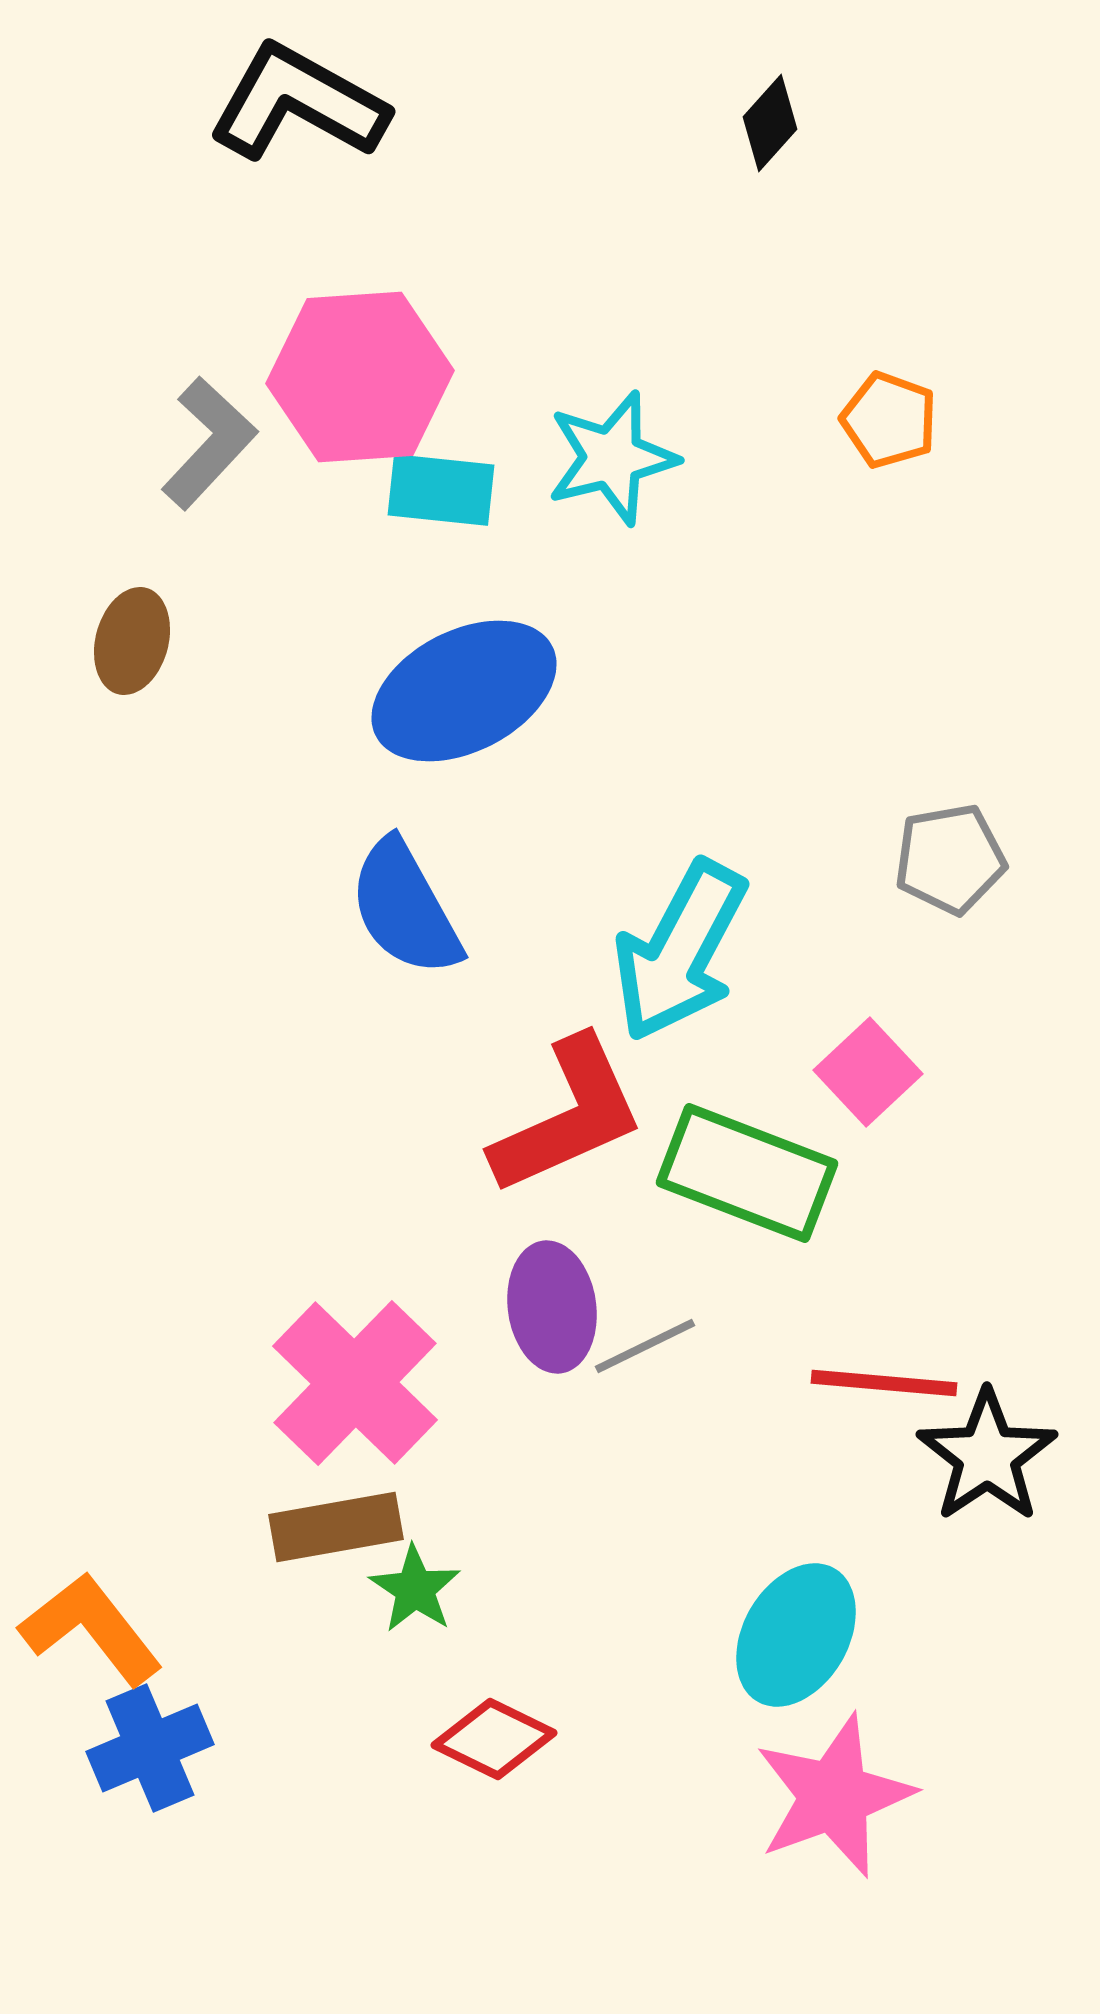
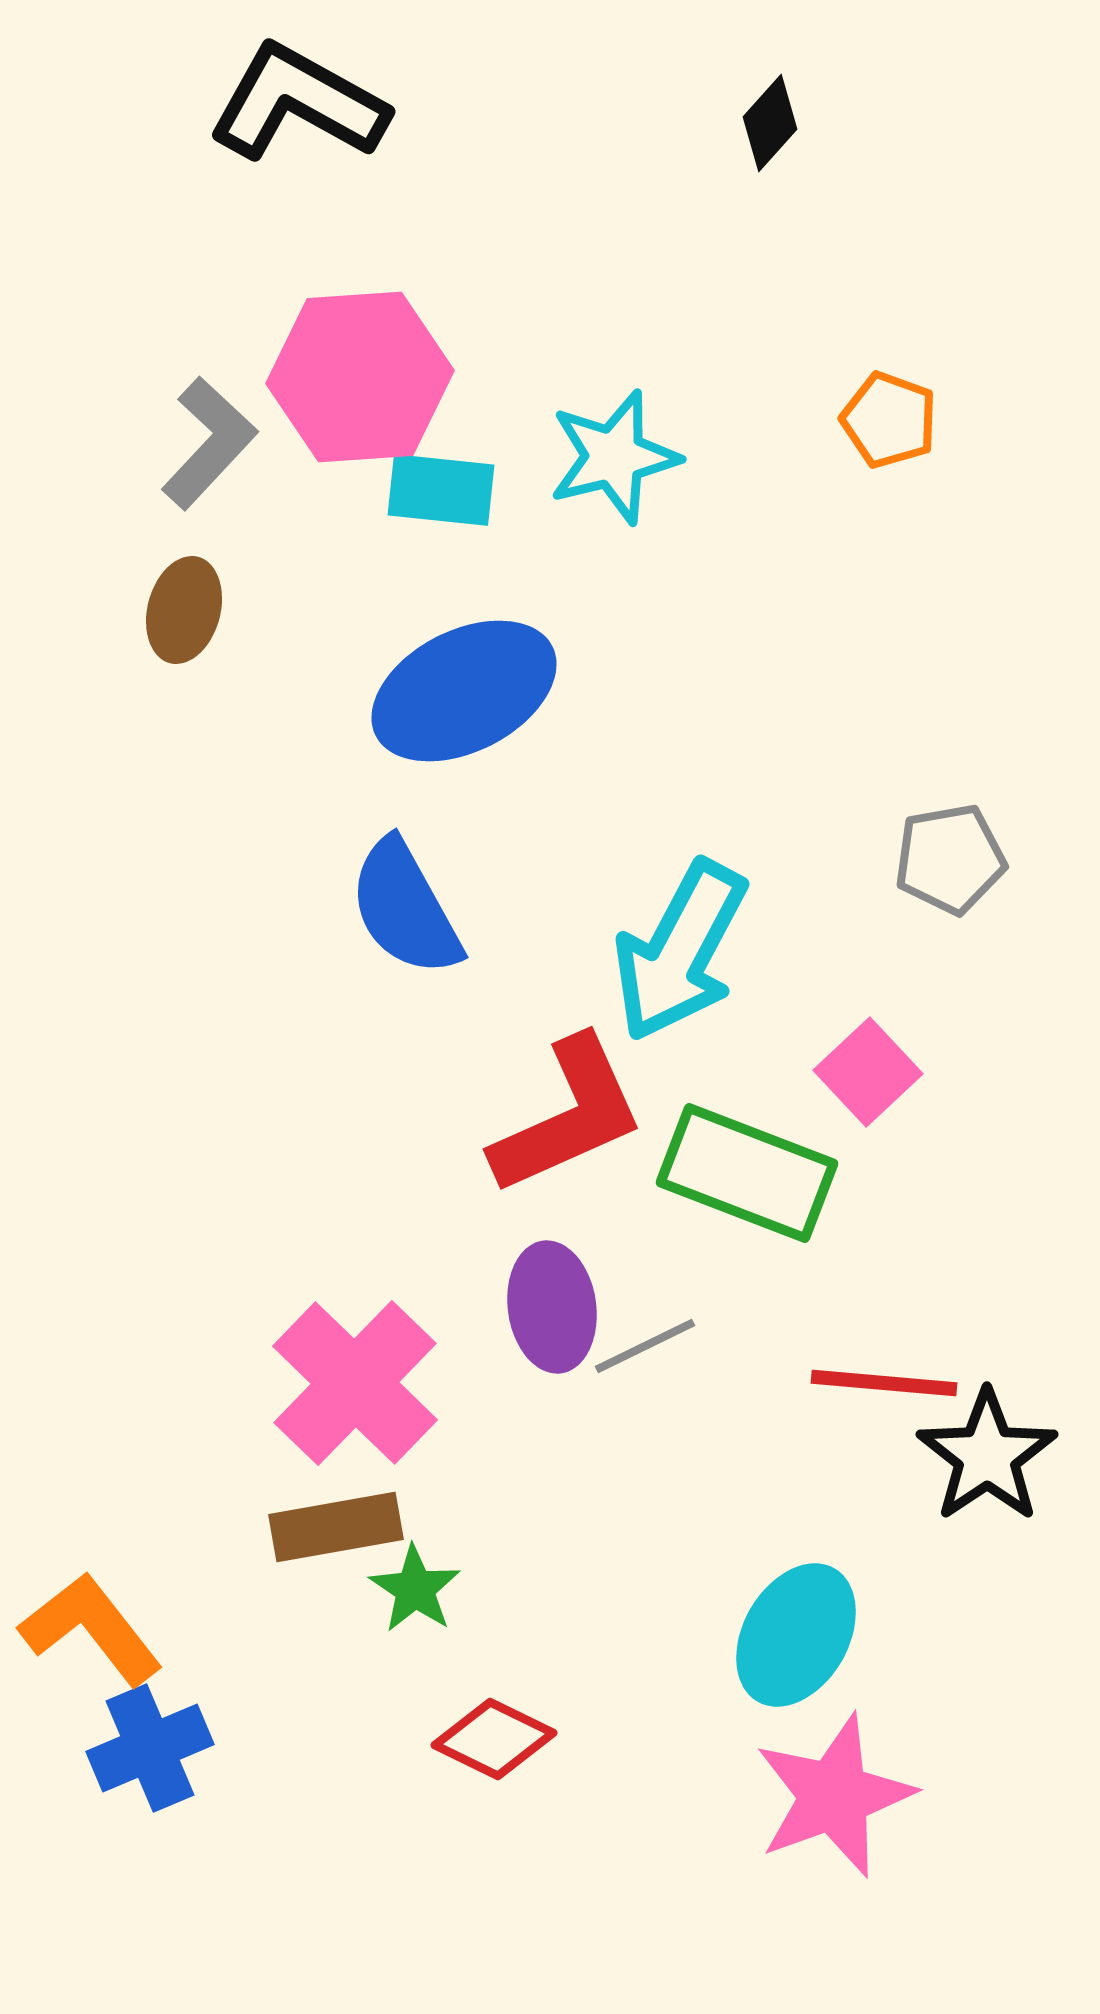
cyan star: moved 2 px right, 1 px up
brown ellipse: moved 52 px right, 31 px up
